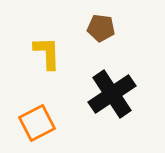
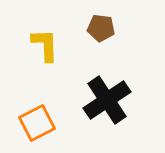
yellow L-shape: moved 2 px left, 8 px up
black cross: moved 5 px left, 6 px down
